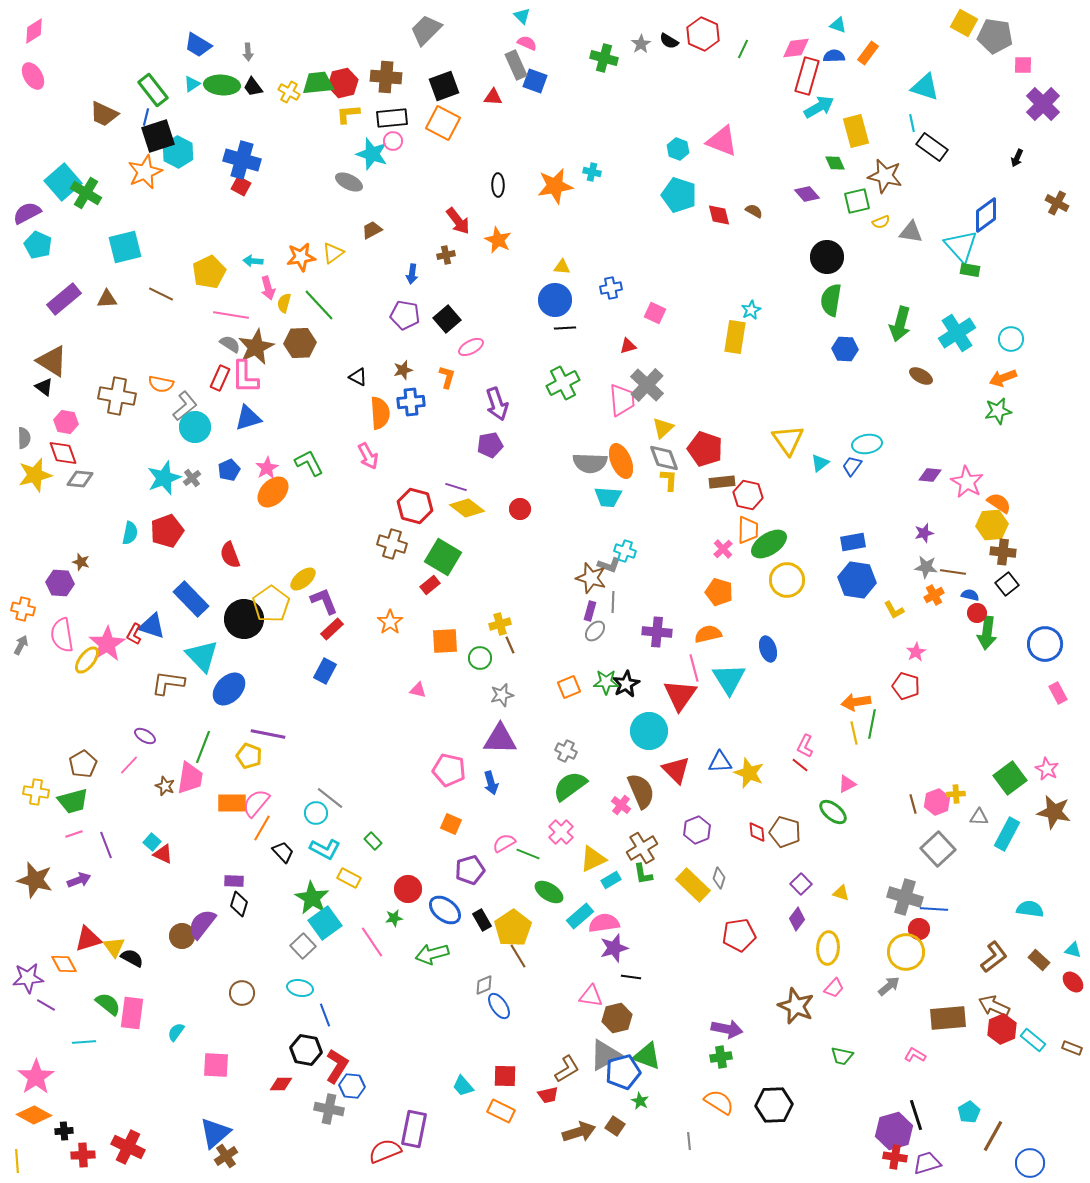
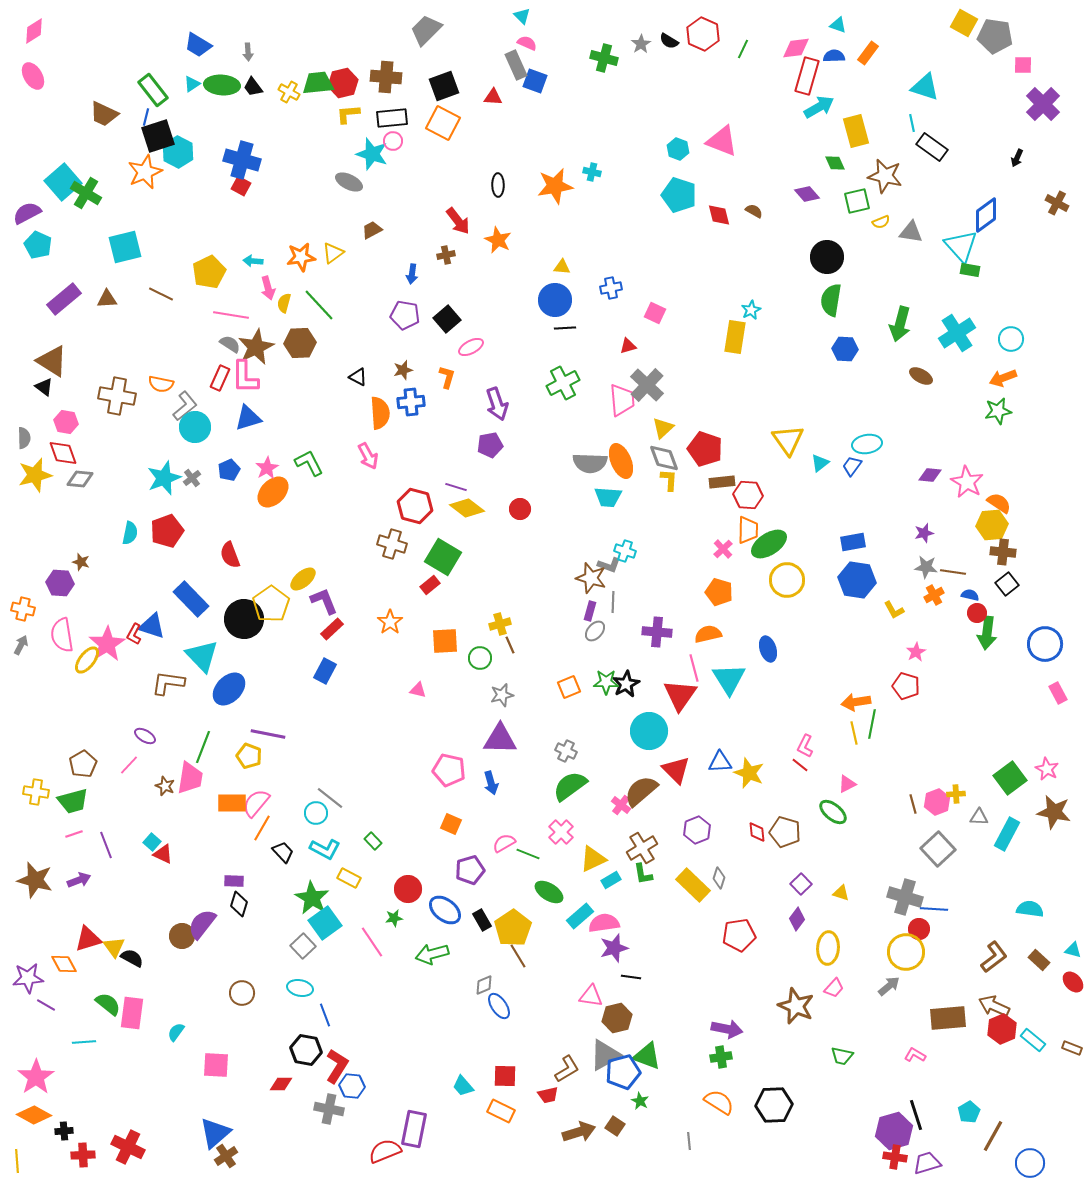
red hexagon at (748, 495): rotated 8 degrees counterclockwise
brown semicircle at (641, 791): rotated 108 degrees counterclockwise
